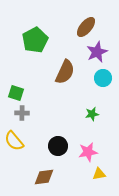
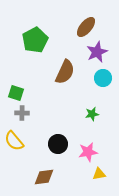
black circle: moved 2 px up
